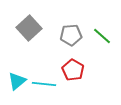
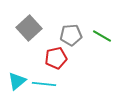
green line: rotated 12 degrees counterclockwise
red pentagon: moved 17 px left, 12 px up; rotated 30 degrees clockwise
